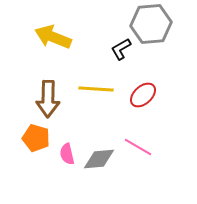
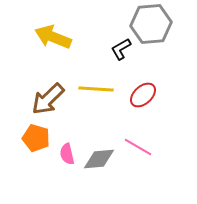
brown arrow: rotated 45 degrees clockwise
